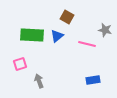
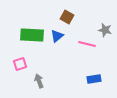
blue rectangle: moved 1 px right, 1 px up
